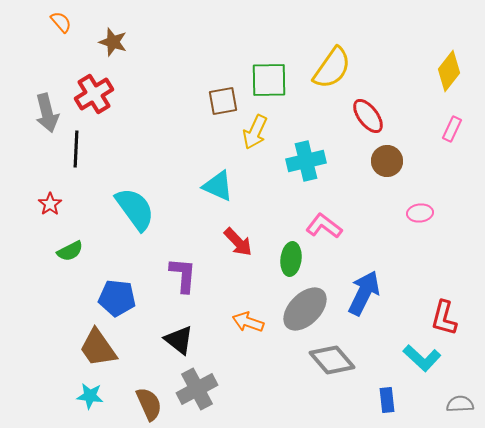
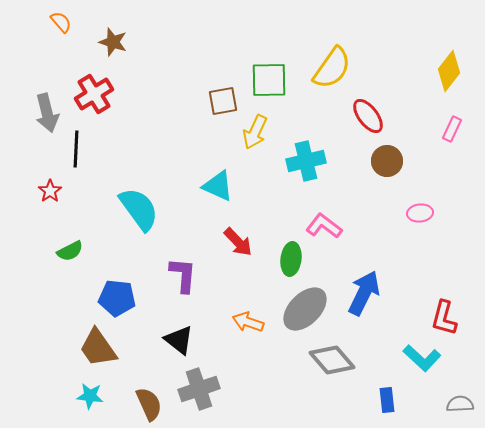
red star: moved 13 px up
cyan semicircle: moved 4 px right
gray cross: moved 2 px right; rotated 9 degrees clockwise
